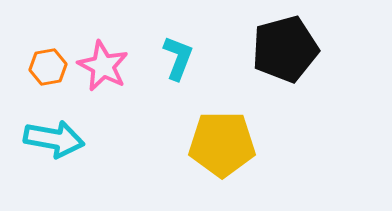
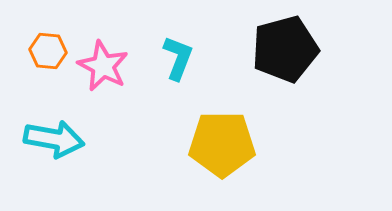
orange hexagon: moved 16 px up; rotated 15 degrees clockwise
